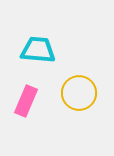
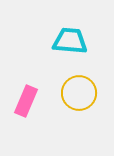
cyan trapezoid: moved 32 px right, 9 px up
